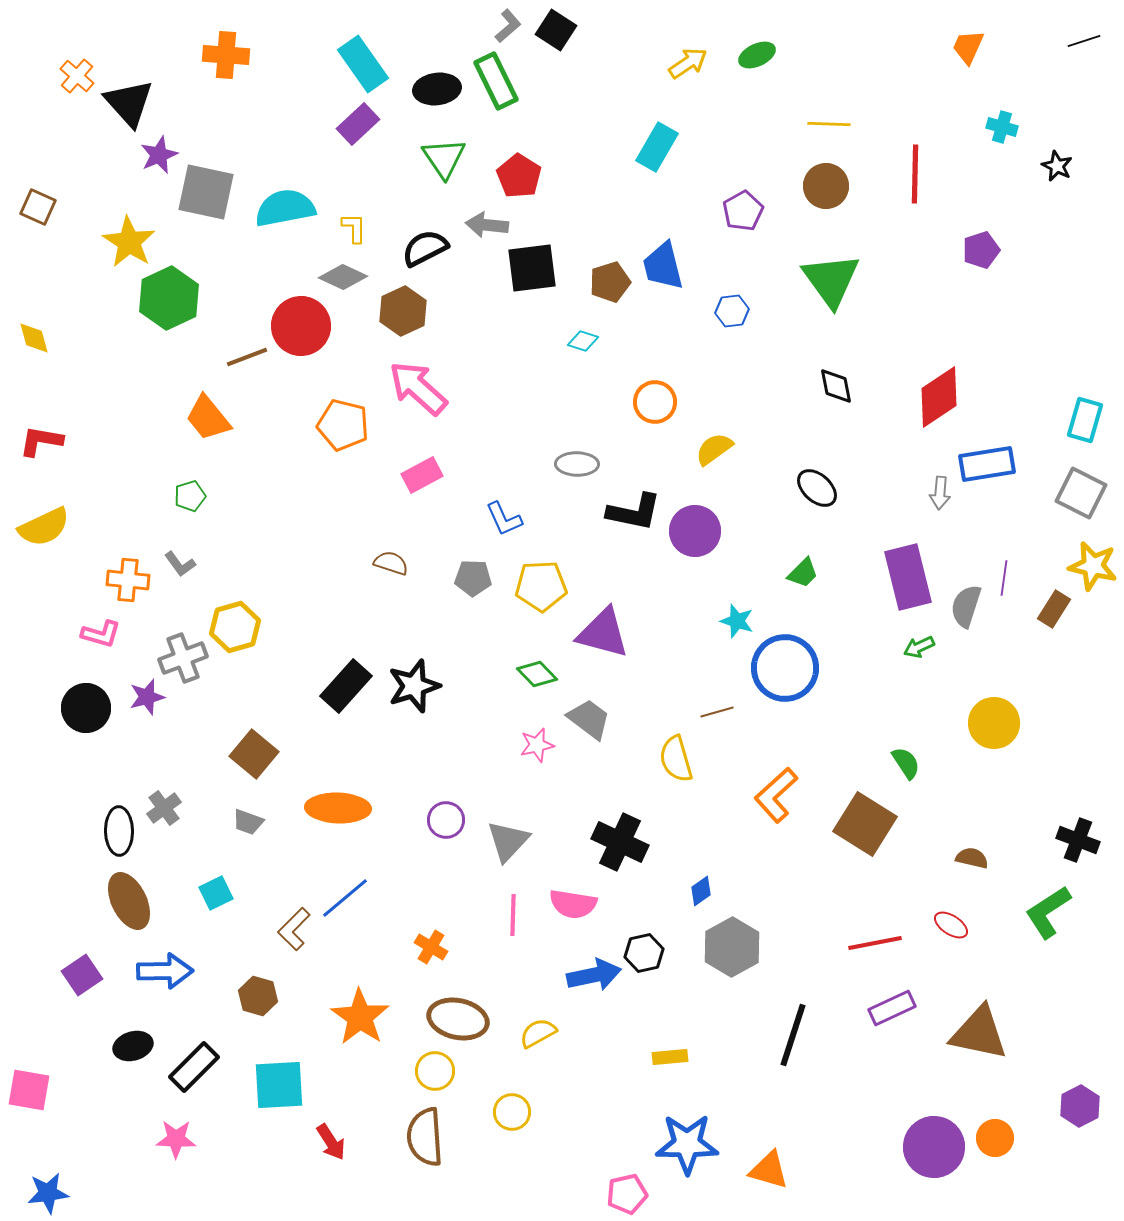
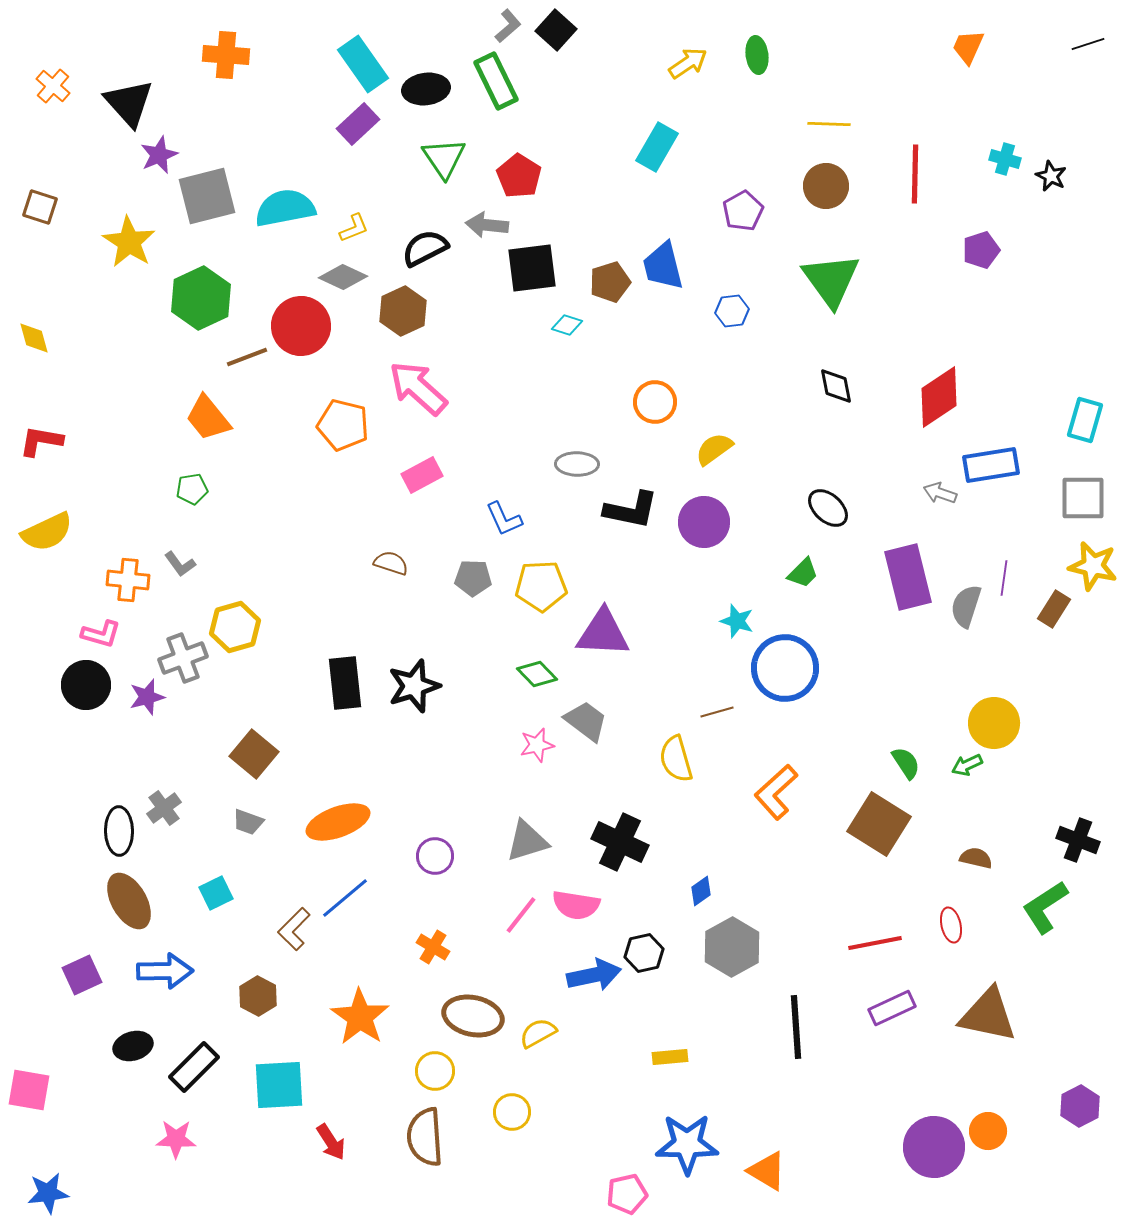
black square at (556, 30): rotated 9 degrees clockwise
black line at (1084, 41): moved 4 px right, 3 px down
green ellipse at (757, 55): rotated 72 degrees counterclockwise
orange cross at (77, 76): moved 24 px left, 10 px down
black ellipse at (437, 89): moved 11 px left
cyan cross at (1002, 127): moved 3 px right, 32 px down
black star at (1057, 166): moved 6 px left, 10 px down
gray square at (206, 192): moved 1 px right, 4 px down; rotated 26 degrees counterclockwise
brown square at (38, 207): moved 2 px right; rotated 6 degrees counterclockwise
yellow L-shape at (354, 228): rotated 68 degrees clockwise
green hexagon at (169, 298): moved 32 px right
cyan diamond at (583, 341): moved 16 px left, 16 px up
blue rectangle at (987, 464): moved 4 px right, 1 px down
black ellipse at (817, 488): moved 11 px right, 20 px down
gray arrow at (940, 493): rotated 104 degrees clockwise
gray square at (1081, 493): moved 2 px right, 5 px down; rotated 27 degrees counterclockwise
green pentagon at (190, 496): moved 2 px right, 7 px up; rotated 8 degrees clockwise
black L-shape at (634, 512): moved 3 px left, 2 px up
yellow semicircle at (44, 527): moved 3 px right, 5 px down
purple circle at (695, 531): moved 9 px right, 9 px up
purple triangle at (603, 633): rotated 12 degrees counterclockwise
green arrow at (919, 647): moved 48 px right, 118 px down
black rectangle at (346, 686): moved 1 px left, 3 px up; rotated 48 degrees counterclockwise
black circle at (86, 708): moved 23 px up
gray trapezoid at (589, 719): moved 3 px left, 2 px down
orange L-shape at (776, 795): moved 3 px up
orange ellipse at (338, 808): moved 14 px down; rotated 22 degrees counterclockwise
purple circle at (446, 820): moved 11 px left, 36 px down
brown square at (865, 824): moved 14 px right
gray triangle at (508, 841): moved 19 px right; rotated 30 degrees clockwise
brown semicircle at (972, 858): moved 4 px right
brown ellipse at (129, 901): rotated 4 degrees counterclockwise
pink semicircle at (573, 904): moved 3 px right, 1 px down
green L-shape at (1048, 912): moved 3 px left, 5 px up
pink line at (513, 915): moved 8 px right; rotated 36 degrees clockwise
red ellipse at (951, 925): rotated 44 degrees clockwise
orange cross at (431, 947): moved 2 px right
purple square at (82, 975): rotated 9 degrees clockwise
brown hexagon at (258, 996): rotated 12 degrees clockwise
brown ellipse at (458, 1019): moved 15 px right, 3 px up
brown triangle at (979, 1033): moved 9 px right, 18 px up
black line at (793, 1035): moved 3 px right, 8 px up; rotated 22 degrees counterclockwise
orange circle at (995, 1138): moved 7 px left, 7 px up
orange triangle at (769, 1170): moved 2 px left, 1 px down; rotated 15 degrees clockwise
